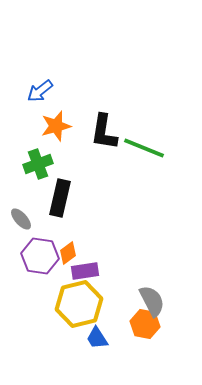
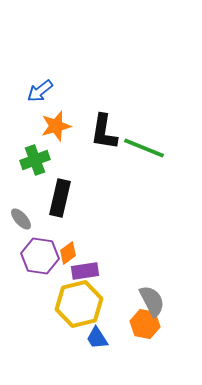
green cross: moved 3 px left, 4 px up
